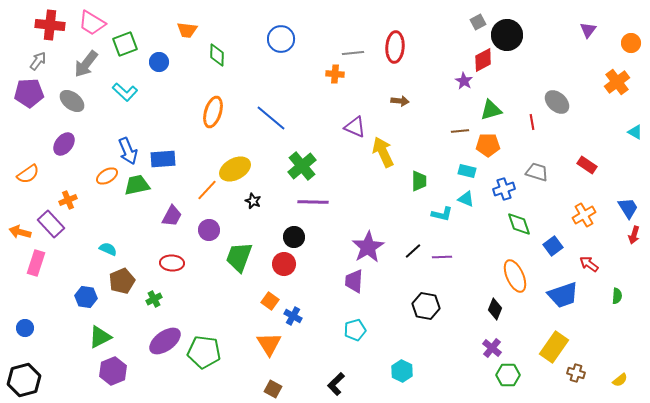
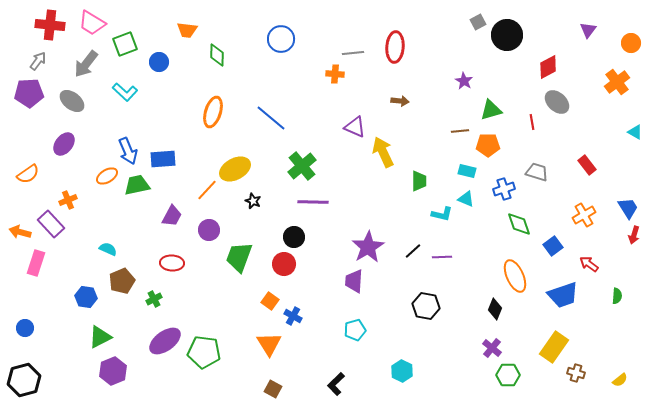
red diamond at (483, 60): moved 65 px right, 7 px down
red rectangle at (587, 165): rotated 18 degrees clockwise
